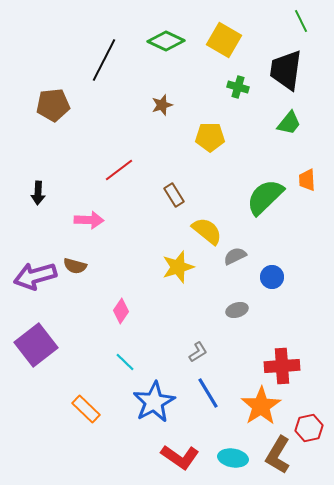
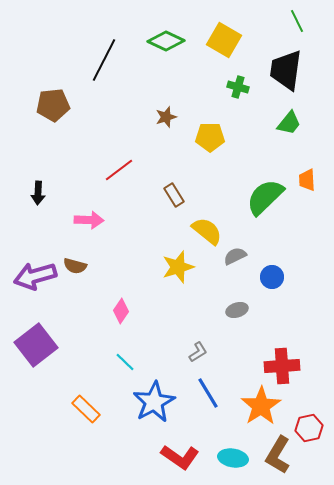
green line: moved 4 px left
brown star: moved 4 px right, 12 px down
